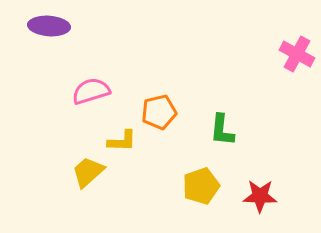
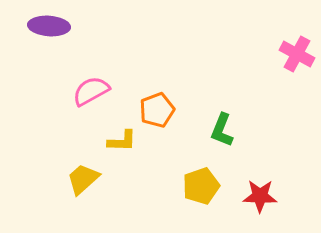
pink semicircle: rotated 12 degrees counterclockwise
orange pentagon: moved 2 px left, 2 px up; rotated 8 degrees counterclockwise
green L-shape: rotated 16 degrees clockwise
yellow trapezoid: moved 5 px left, 7 px down
